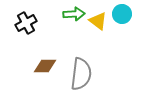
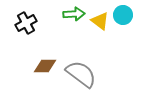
cyan circle: moved 1 px right, 1 px down
yellow triangle: moved 2 px right
gray semicircle: rotated 60 degrees counterclockwise
